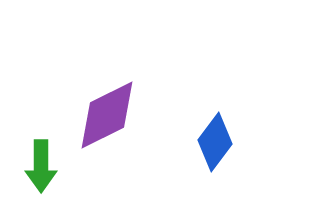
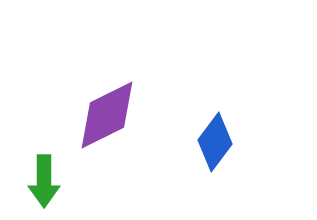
green arrow: moved 3 px right, 15 px down
